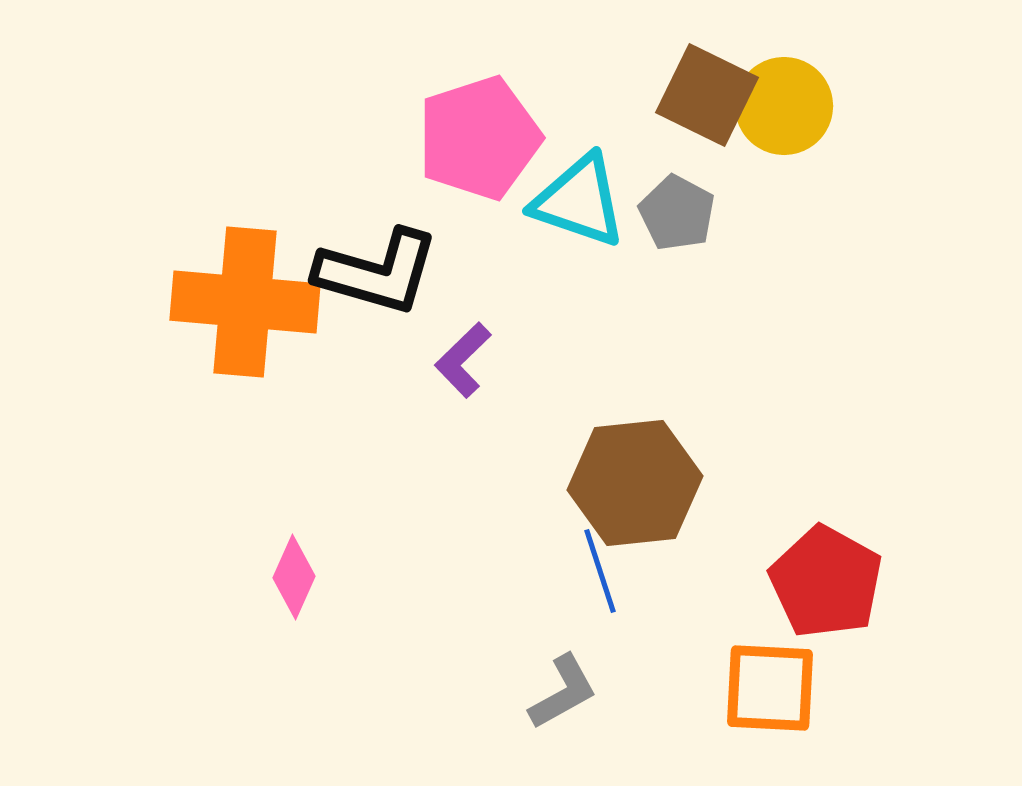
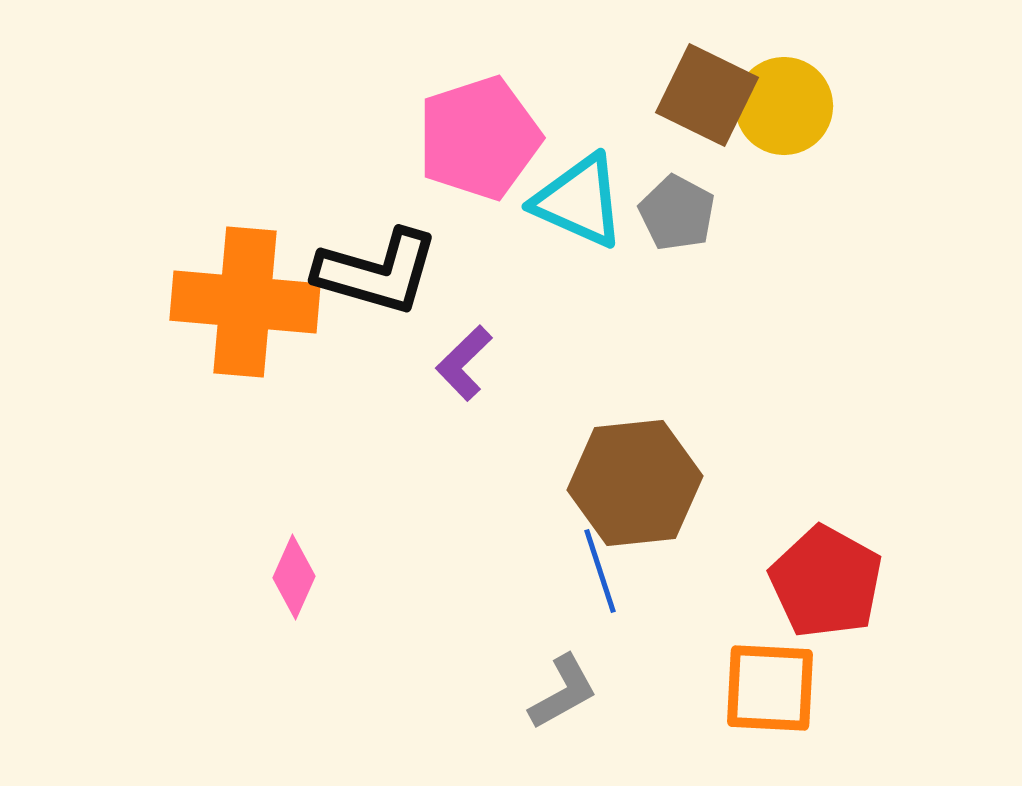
cyan triangle: rotated 5 degrees clockwise
purple L-shape: moved 1 px right, 3 px down
